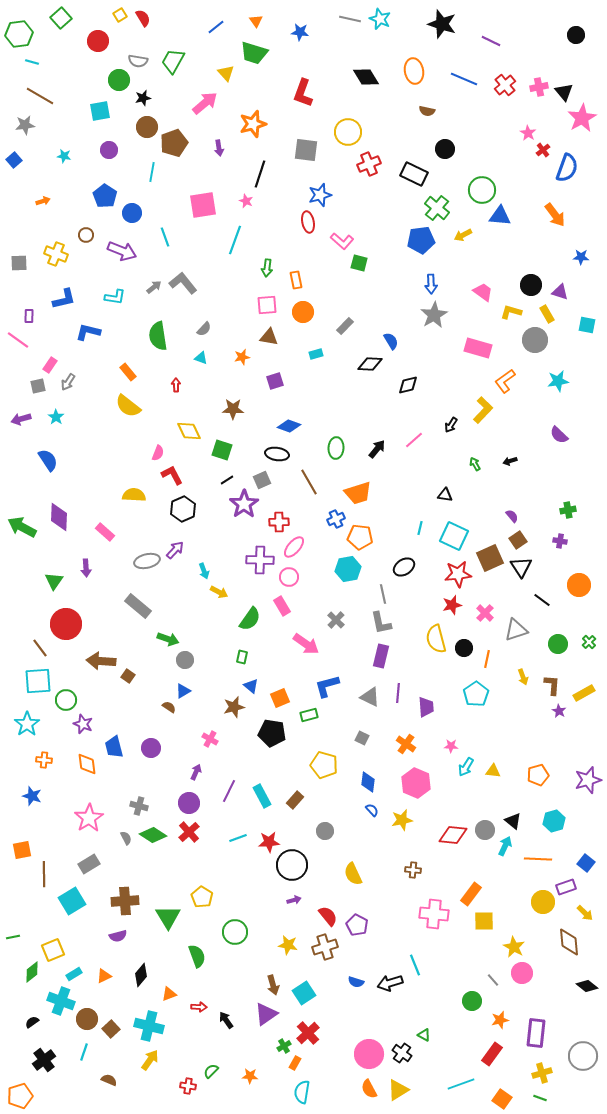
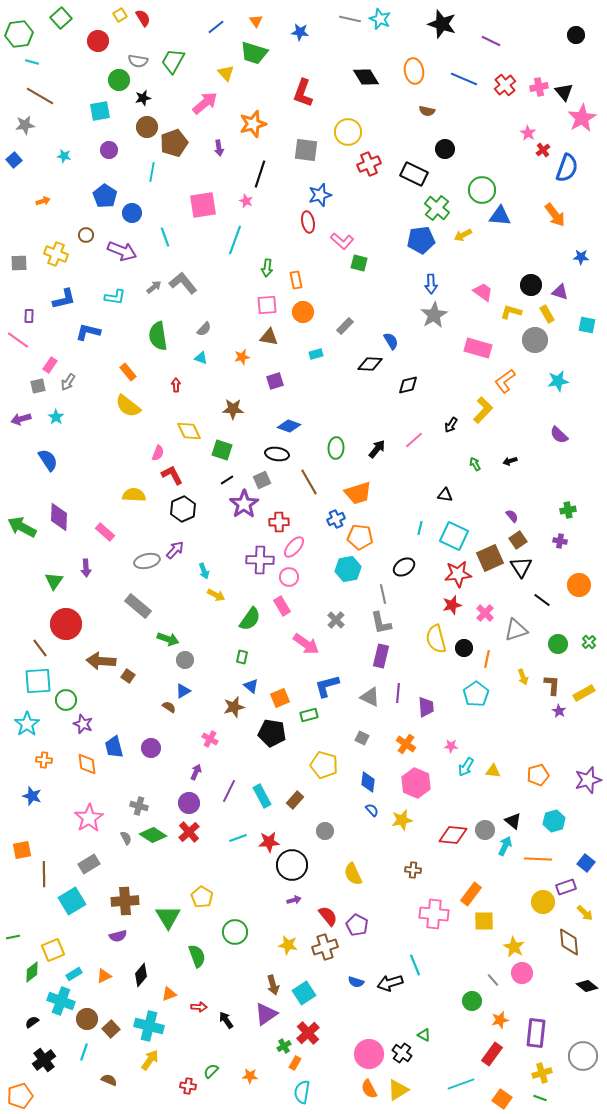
yellow arrow at (219, 592): moved 3 px left, 3 px down
